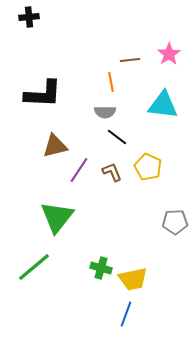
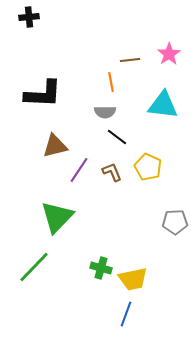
green triangle: rotated 6 degrees clockwise
green line: rotated 6 degrees counterclockwise
